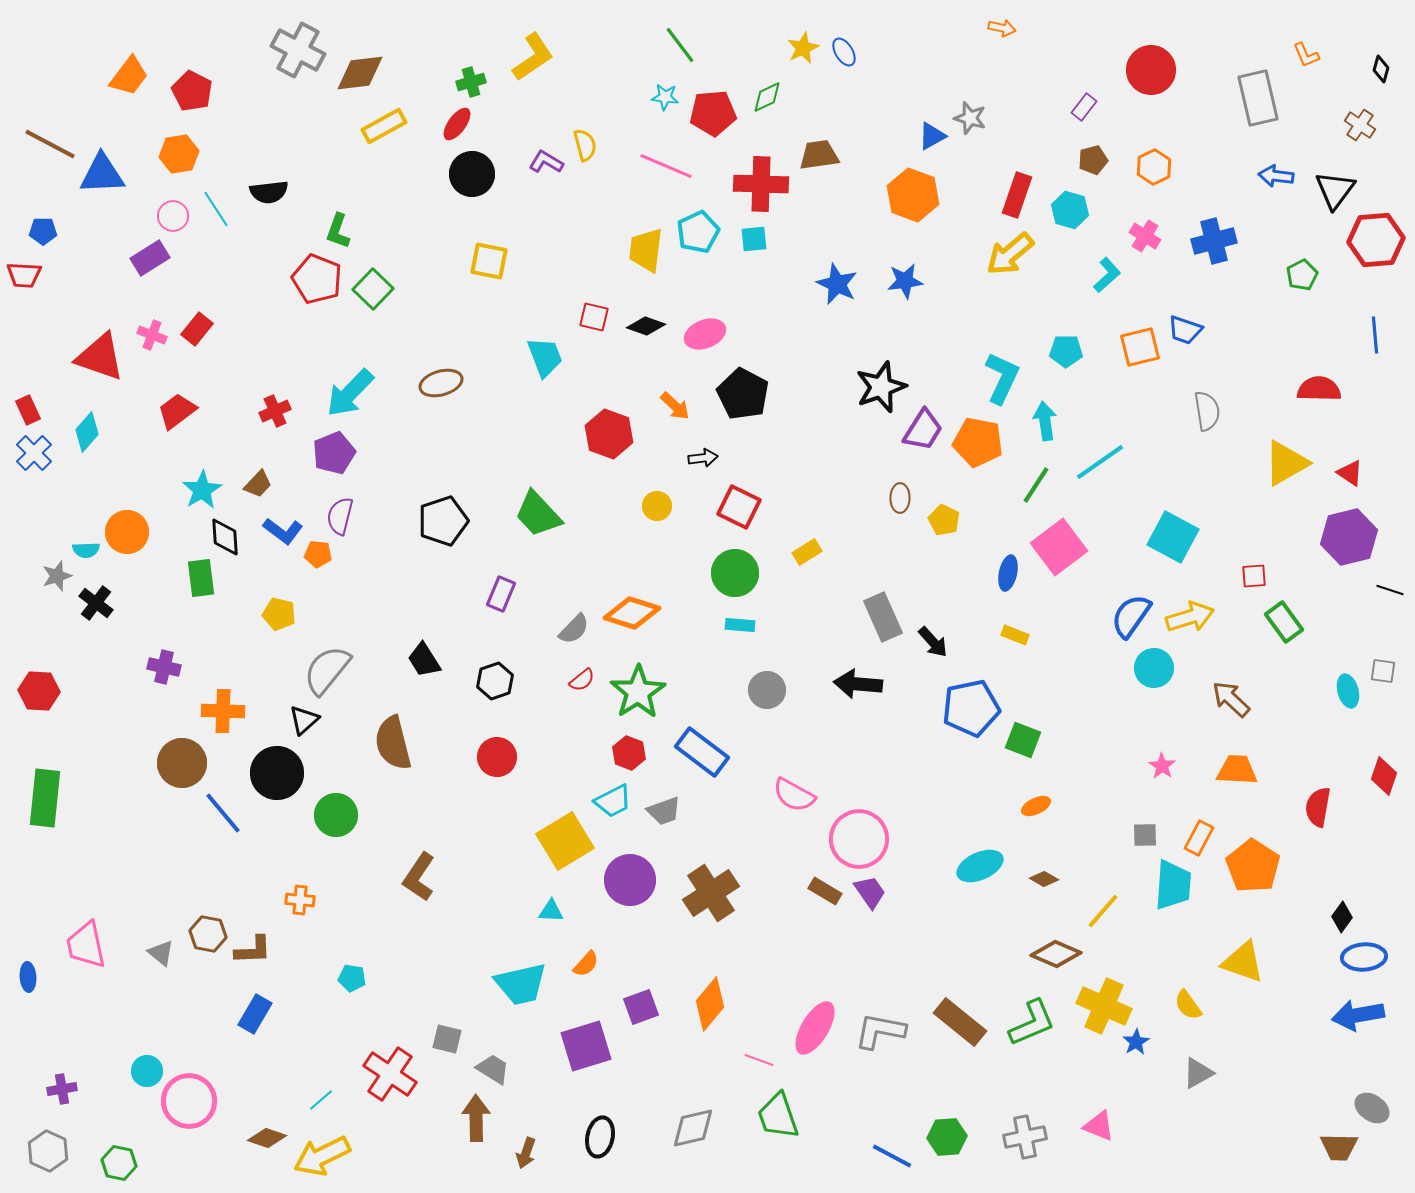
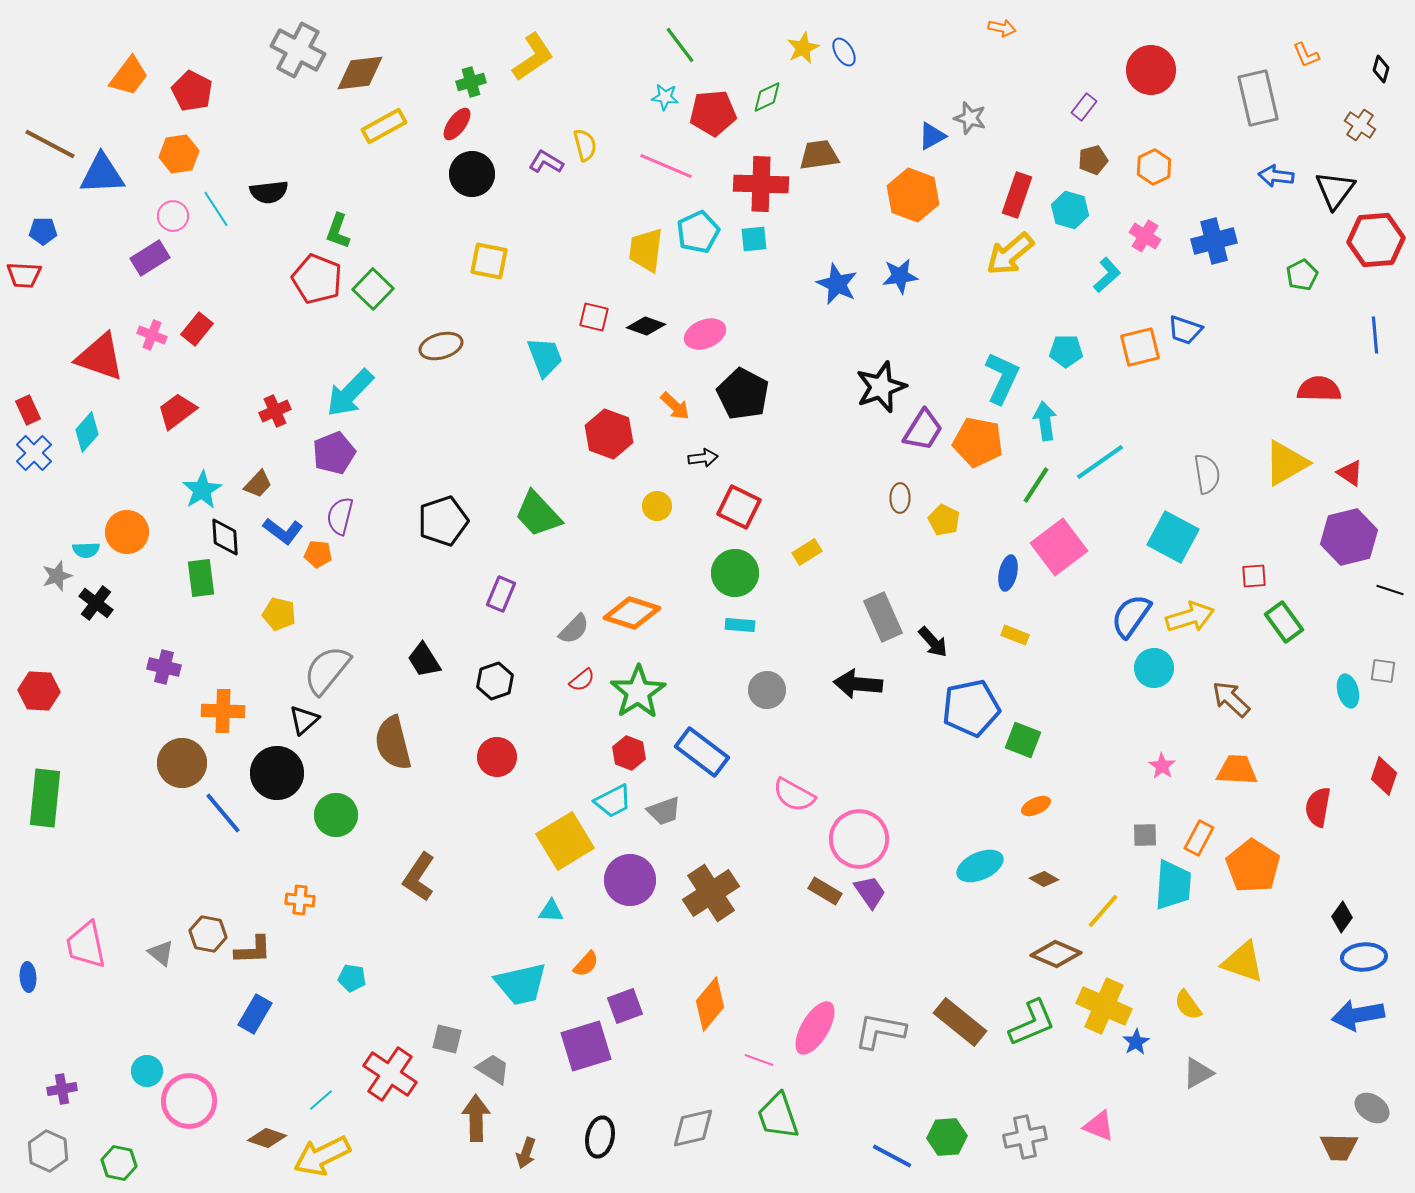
blue star at (905, 281): moved 5 px left, 5 px up
brown ellipse at (441, 383): moved 37 px up
gray semicircle at (1207, 411): moved 63 px down
purple square at (641, 1007): moved 16 px left, 1 px up
